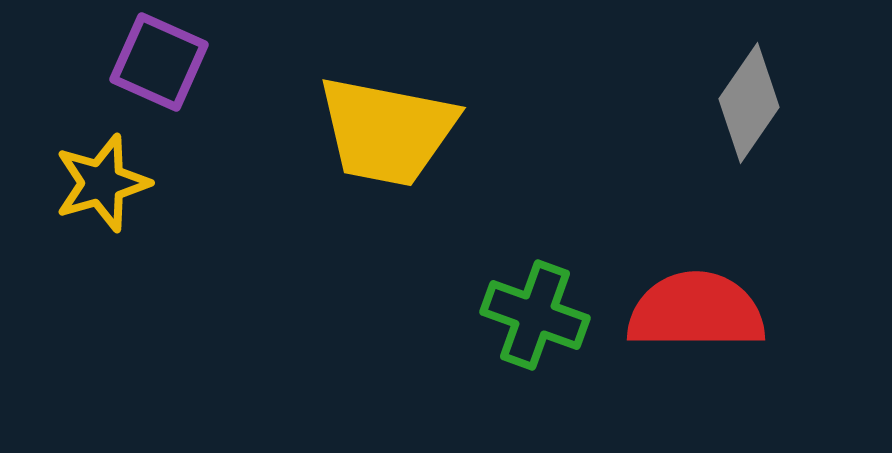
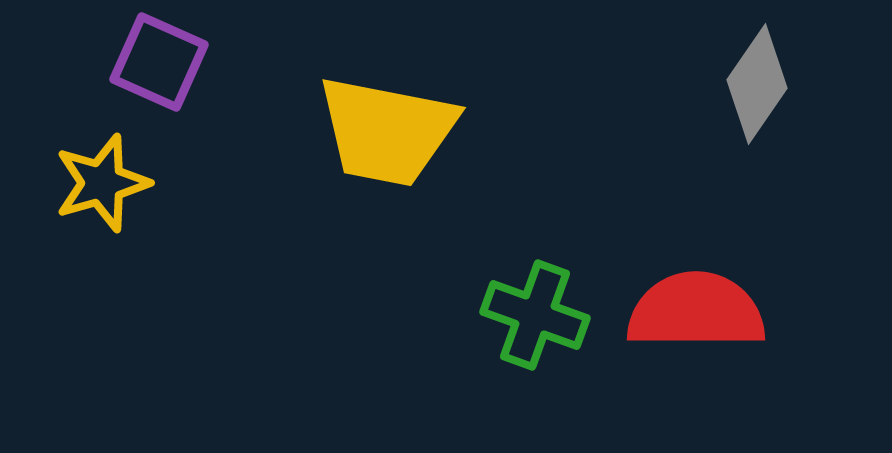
gray diamond: moved 8 px right, 19 px up
